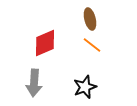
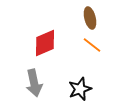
brown ellipse: moved 1 px up
gray arrow: rotated 16 degrees counterclockwise
black star: moved 5 px left, 2 px down
